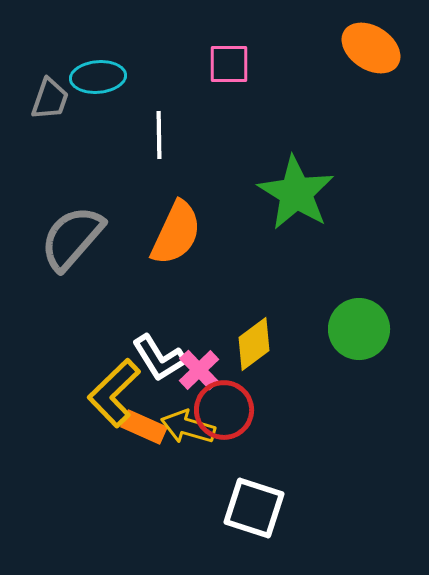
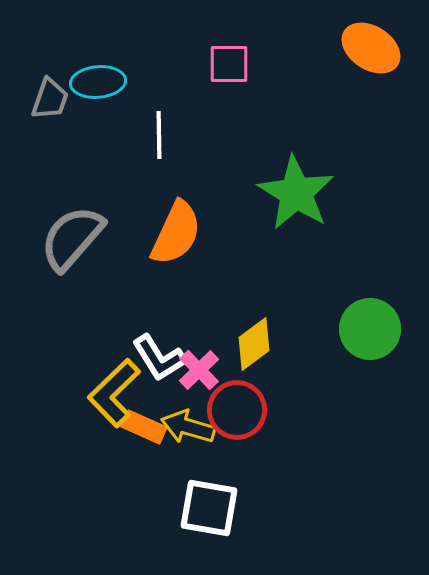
cyan ellipse: moved 5 px down
green circle: moved 11 px right
red circle: moved 13 px right
white square: moved 45 px left; rotated 8 degrees counterclockwise
